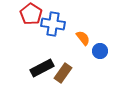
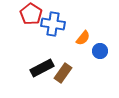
orange semicircle: rotated 77 degrees clockwise
